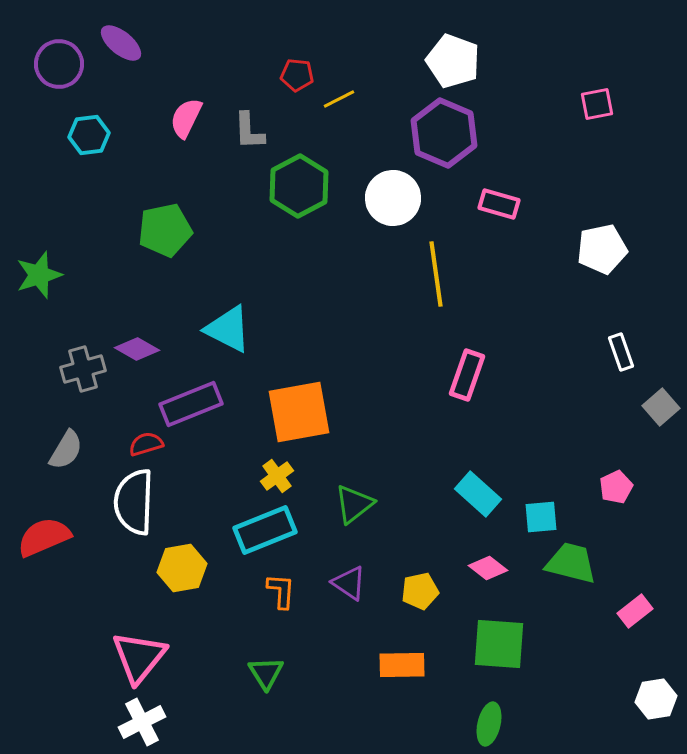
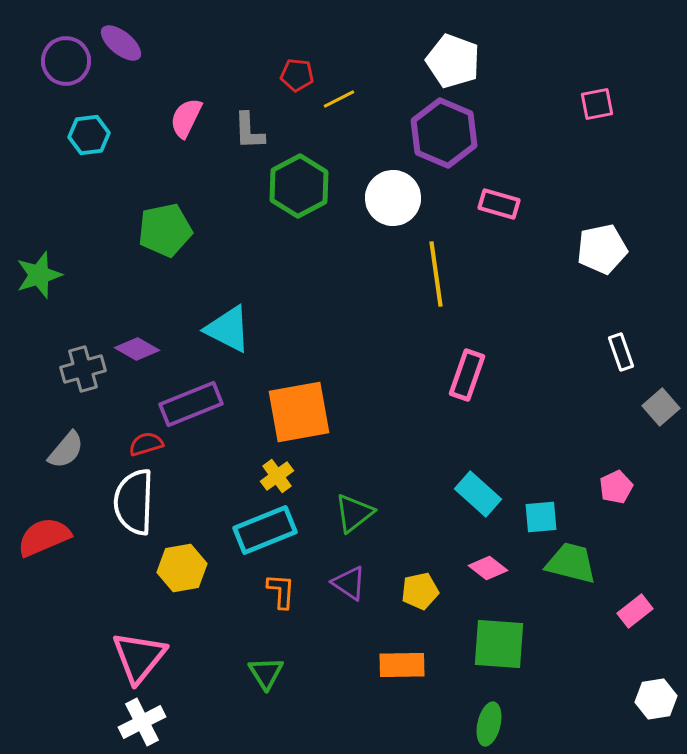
purple circle at (59, 64): moved 7 px right, 3 px up
gray semicircle at (66, 450): rotated 9 degrees clockwise
green triangle at (354, 504): moved 9 px down
